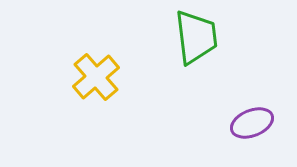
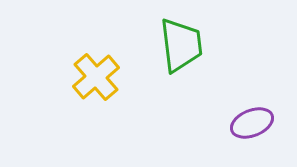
green trapezoid: moved 15 px left, 8 px down
